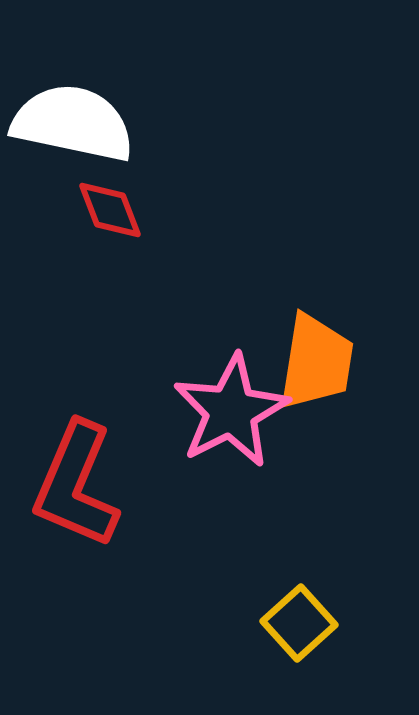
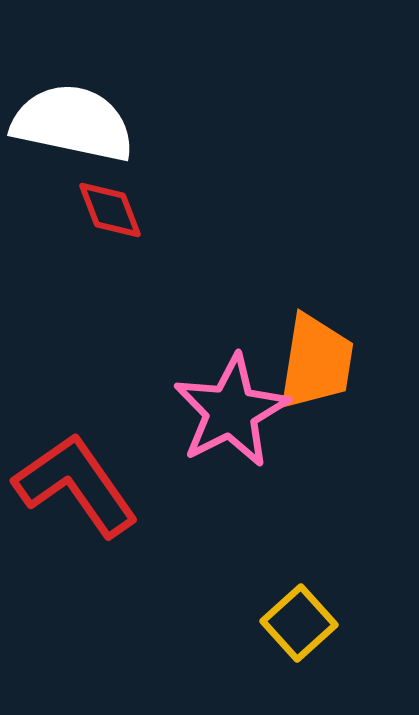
red L-shape: rotated 122 degrees clockwise
